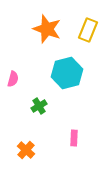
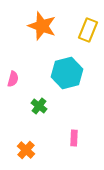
orange star: moved 5 px left, 3 px up
green cross: rotated 21 degrees counterclockwise
